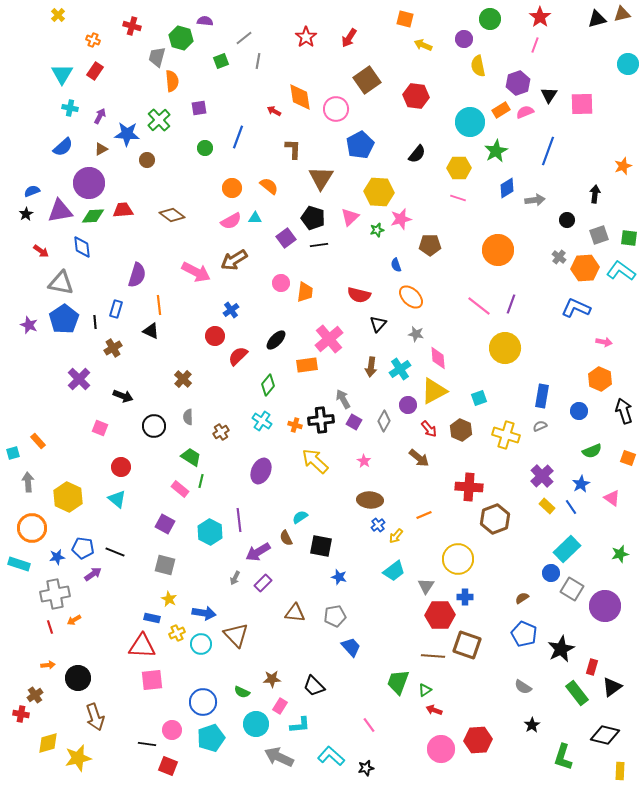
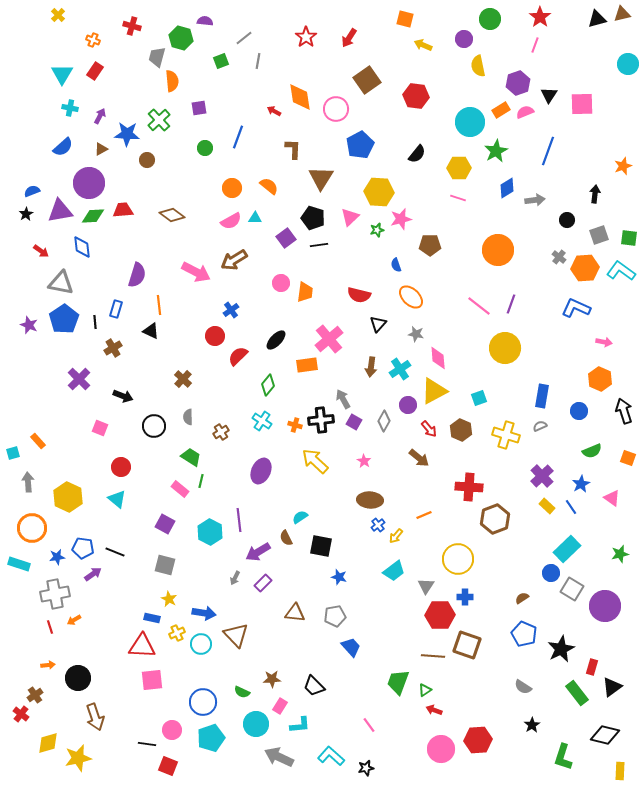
red cross at (21, 714): rotated 28 degrees clockwise
